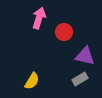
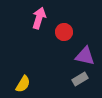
yellow semicircle: moved 9 px left, 3 px down
